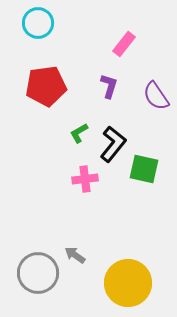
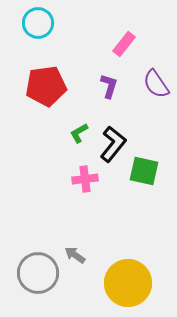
purple semicircle: moved 12 px up
green square: moved 2 px down
